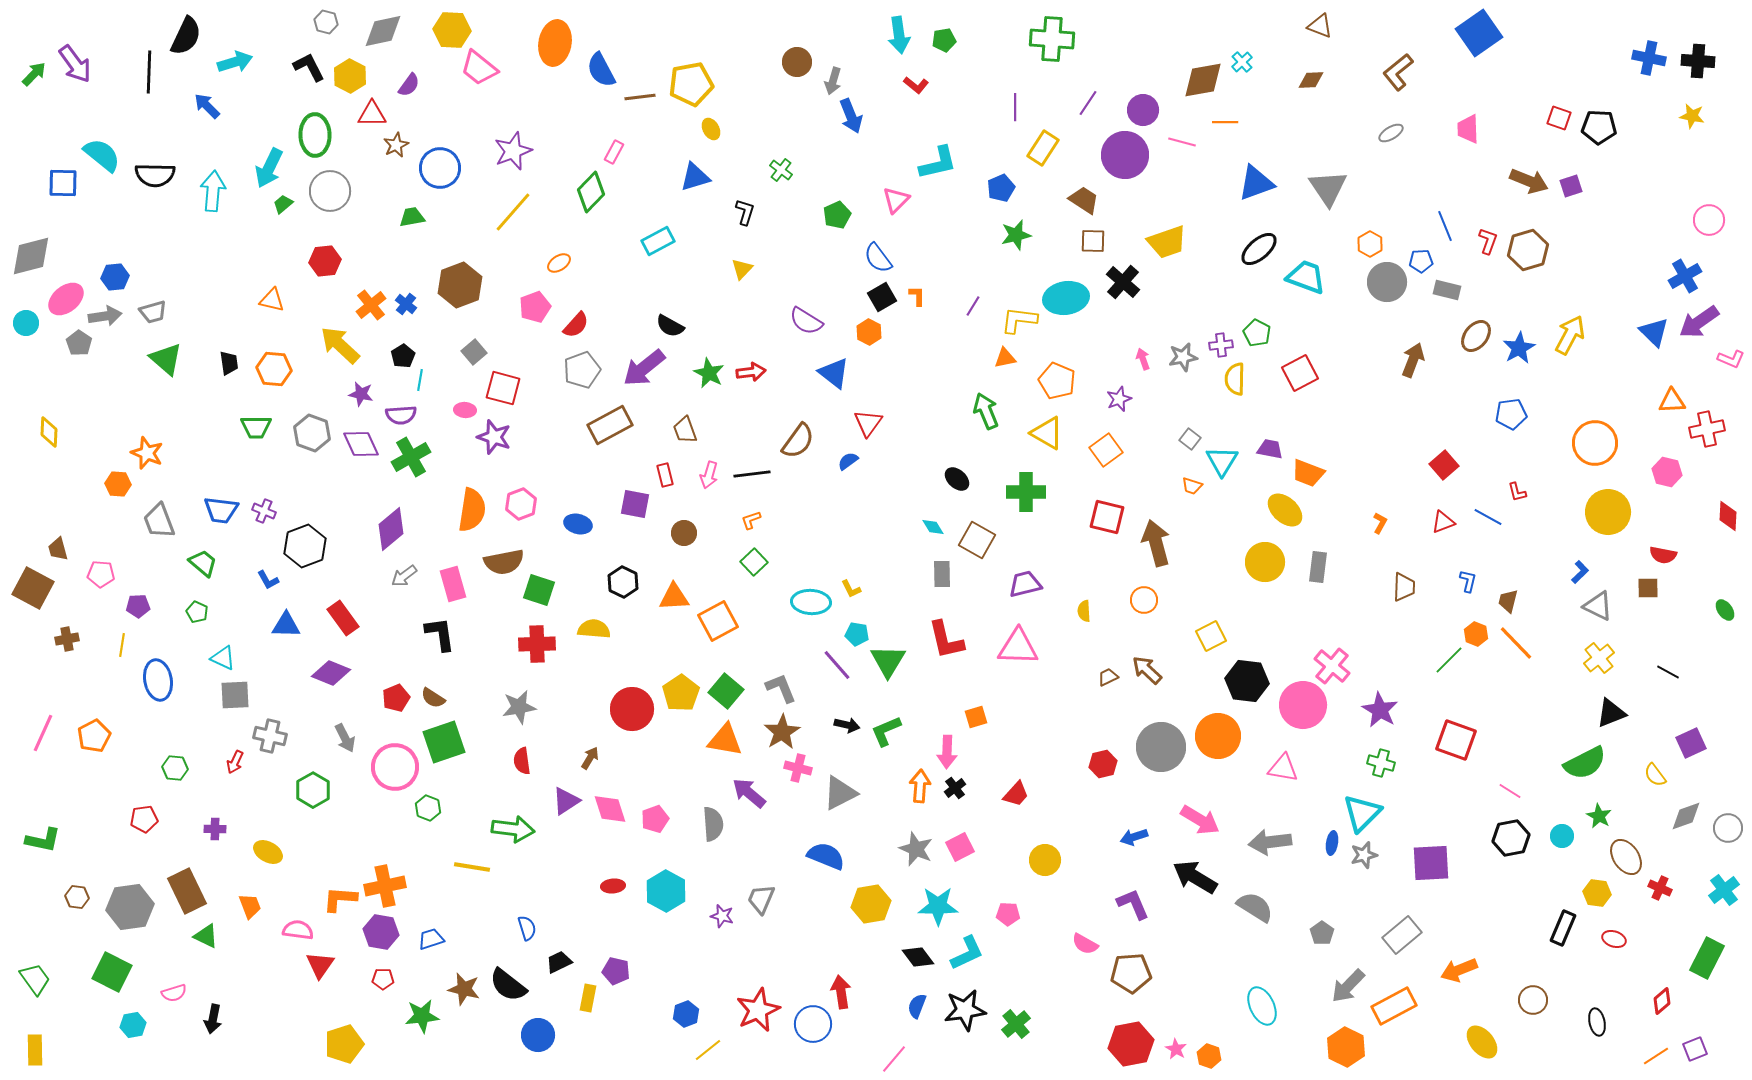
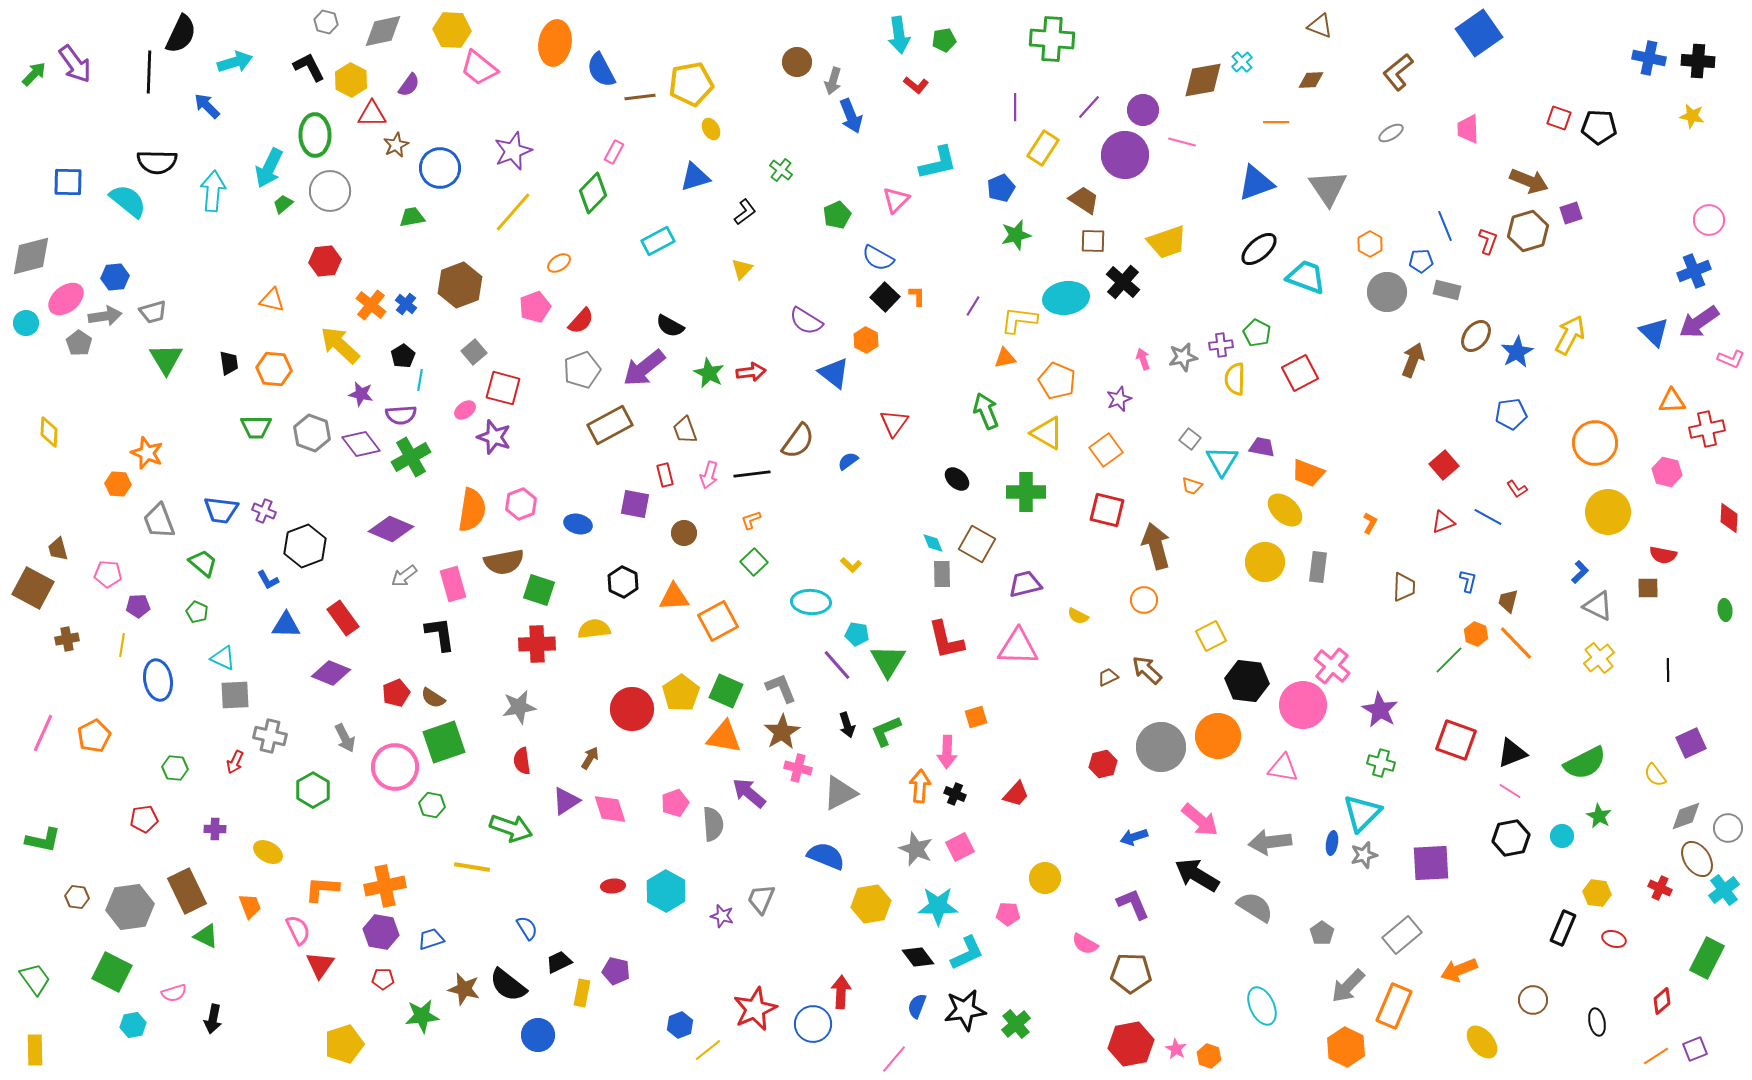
black semicircle at (186, 36): moved 5 px left, 2 px up
yellow hexagon at (350, 76): moved 1 px right, 4 px down
purple line at (1088, 103): moved 1 px right, 4 px down; rotated 8 degrees clockwise
orange line at (1225, 122): moved 51 px right
cyan semicircle at (102, 155): moved 26 px right, 46 px down
black semicircle at (155, 175): moved 2 px right, 13 px up
blue square at (63, 183): moved 5 px right, 1 px up
purple square at (1571, 186): moved 27 px down
green diamond at (591, 192): moved 2 px right, 1 px down
black L-shape at (745, 212): rotated 36 degrees clockwise
brown hexagon at (1528, 250): moved 19 px up
blue semicircle at (878, 258): rotated 24 degrees counterclockwise
blue cross at (1685, 276): moved 9 px right, 5 px up; rotated 8 degrees clockwise
gray circle at (1387, 282): moved 10 px down
black square at (882, 297): moved 3 px right; rotated 16 degrees counterclockwise
orange cross at (371, 305): rotated 12 degrees counterclockwise
red semicircle at (576, 325): moved 5 px right, 4 px up
orange hexagon at (869, 332): moved 3 px left, 8 px down
blue star at (1519, 348): moved 2 px left, 4 px down
green triangle at (166, 359): rotated 18 degrees clockwise
pink ellipse at (465, 410): rotated 40 degrees counterclockwise
red triangle at (868, 423): moved 26 px right
purple diamond at (361, 444): rotated 12 degrees counterclockwise
purple trapezoid at (1270, 449): moved 8 px left, 2 px up
red L-shape at (1517, 492): moved 3 px up; rotated 20 degrees counterclockwise
red diamond at (1728, 516): moved 1 px right, 2 px down
red square at (1107, 517): moved 7 px up
orange L-shape at (1380, 523): moved 10 px left
cyan diamond at (933, 527): moved 16 px down; rotated 10 degrees clockwise
purple diamond at (391, 529): rotated 63 degrees clockwise
brown square at (977, 540): moved 4 px down
brown arrow at (1156, 543): moved 3 px down
pink pentagon at (101, 574): moved 7 px right
yellow L-shape at (851, 589): moved 24 px up; rotated 20 degrees counterclockwise
green ellipse at (1725, 610): rotated 30 degrees clockwise
yellow semicircle at (1084, 611): moved 6 px left, 5 px down; rotated 60 degrees counterclockwise
yellow semicircle at (594, 629): rotated 12 degrees counterclockwise
black line at (1668, 672): moved 2 px up; rotated 60 degrees clockwise
green square at (726, 691): rotated 16 degrees counterclockwise
red pentagon at (396, 698): moved 5 px up
black triangle at (1611, 713): moved 99 px left, 40 px down
black arrow at (847, 725): rotated 60 degrees clockwise
orange triangle at (725, 740): moved 1 px left, 3 px up
black cross at (955, 788): moved 6 px down; rotated 30 degrees counterclockwise
green hexagon at (428, 808): moved 4 px right, 3 px up; rotated 10 degrees counterclockwise
pink pentagon at (655, 819): moved 20 px right, 16 px up
pink arrow at (1200, 820): rotated 9 degrees clockwise
green arrow at (513, 829): moved 2 px left, 1 px up; rotated 12 degrees clockwise
brown ellipse at (1626, 857): moved 71 px right, 2 px down
yellow circle at (1045, 860): moved 18 px down
black arrow at (1195, 877): moved 2 px right, 2 px up
orange L-shape at (340, 899): moved 18 px left, 10 px up
blue semicircle at (527, 928): rotated 15 degrees counterclockwise
pink semicircle at (298, 930): rotated 56 degrees clockwise
brown pentagon at (1131, 973): rotated 6 degrees clockwise
red arrow at (841, 992): rotated 12 degrees clockwise
yellow rectangle at (588, 998): moved 6 px left, 5 px up
orange rectangle at (1394, 1006): rotated 39 degrees counterclockwise
red star at (758, 1010): moved 3 px left, 1 px up
blue hexagon at (686, 1014): moved 6 px left, 11 px down
